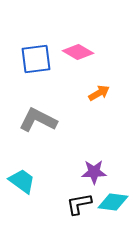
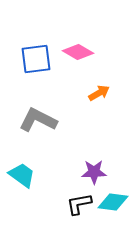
cyan trapezoid: moved 6 px up
